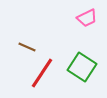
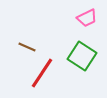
green square: moved 11 px up
